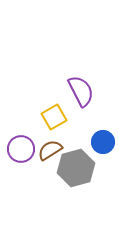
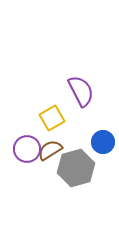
yellow square: moved 2 px left, 1 px down
purple circle: moved 6 px right
